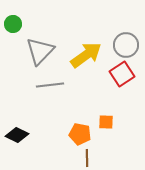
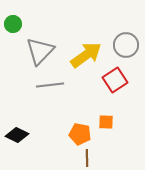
red square: moved 7 px left, 6 px down
